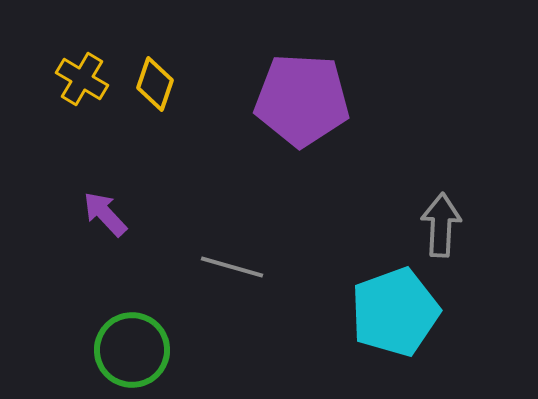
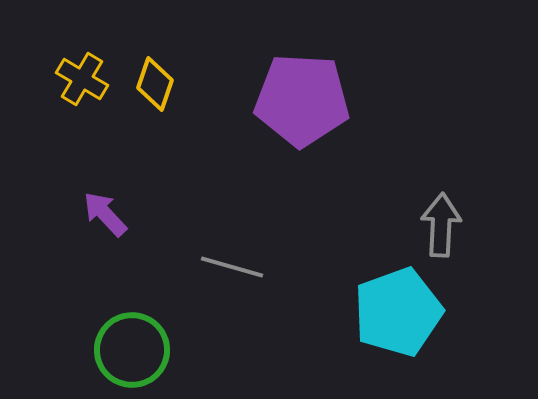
cyan pentagon: moved 3 px right
